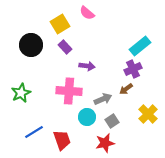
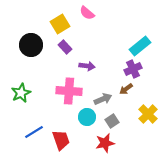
red trapezoid: moved 1 px left
